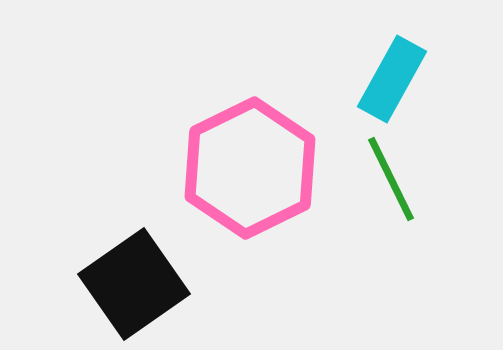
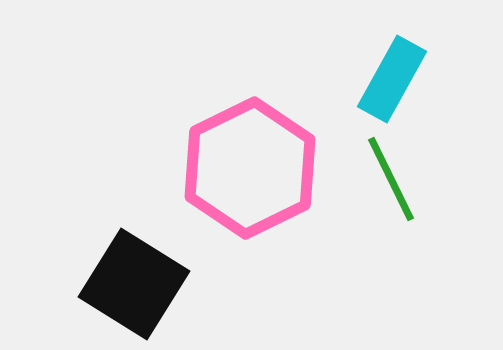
black square: rotated 23 degrees counterclockwise
